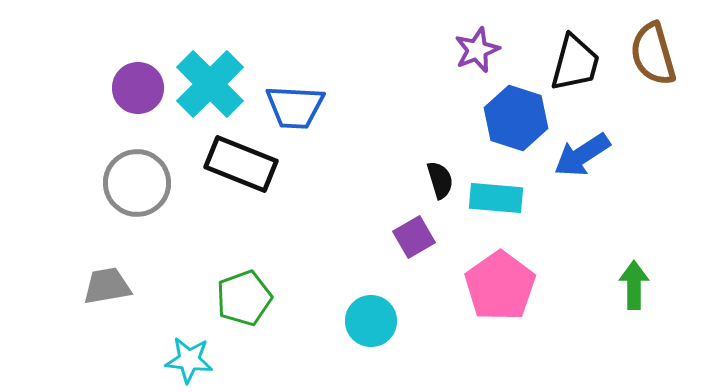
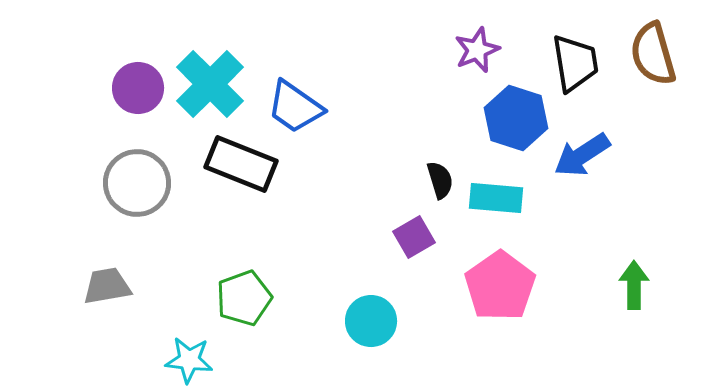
black trapezoid: rotated 24 degrees counterclockwise
blue trapezoid: rotated 32 degrees clockwise
